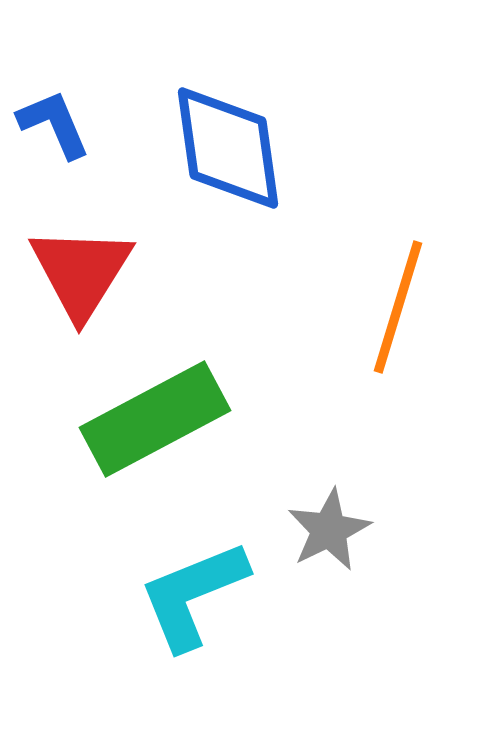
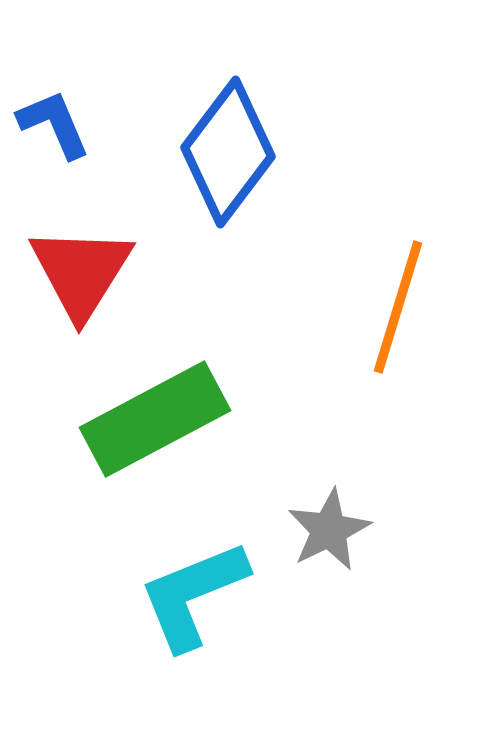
blue diamond: moved 4 px down; rotated 45 degrees clockwise
